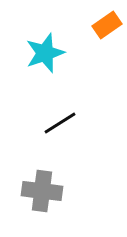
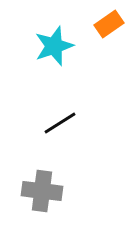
orange rectangle: moved 2 px right, 1 px up
cyan star: moved 9 px right, 7 px up
